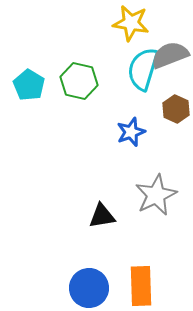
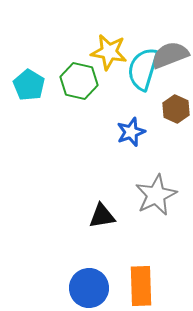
yellow star: moved 22 px left, 29 px down
